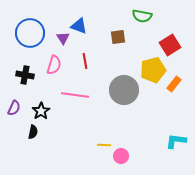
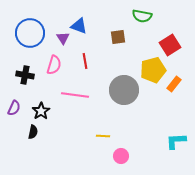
cyan L-shape: rotated 10 degrees counterclockwise
yellow line: moved 1 px left, 9 px up
